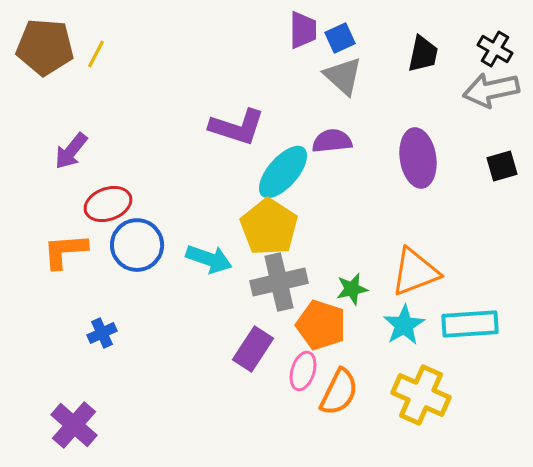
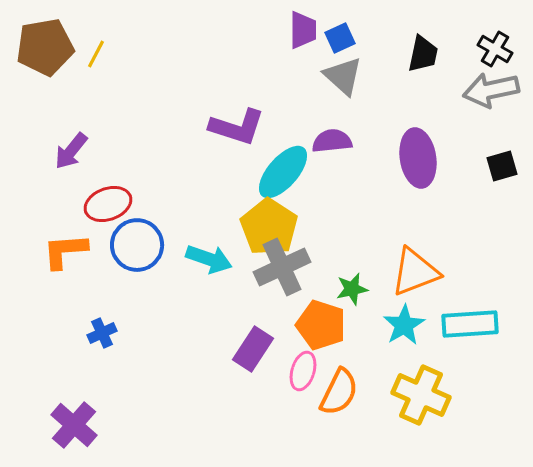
brown pentagon: rotated 14 degrees counterclockwise
gray cross: moved 3 px right, 15 px up; rotated 12 degrees counterclockwise
